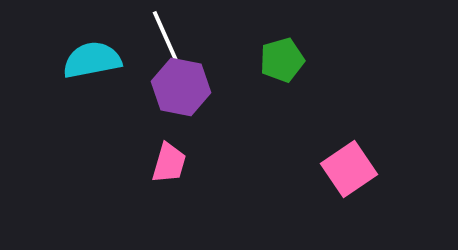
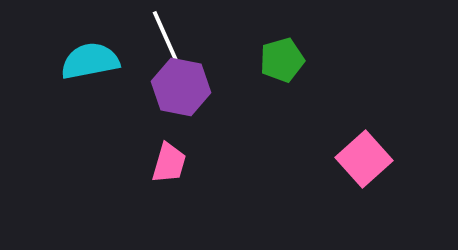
cyan semicircle: moved 2 px left, 1 px down
pink square: moved 15 px right, 10 px up; rotated 8 degrees counterclockwise
